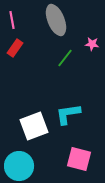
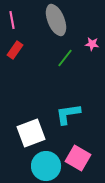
red rectangle: moved 2 px down
white square: moved 3 px left, 7 px down
pink square: moved 1 px left, 1 px up; rotated 15 degrees clockwise
cyan circle: moved 27 px right
